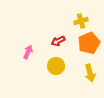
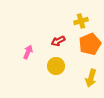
orange pentagon: moved 1 px right, 1 px down
yellow arrow: moved 1 px right, 5 px down; rotated 30 degrees clockwise
